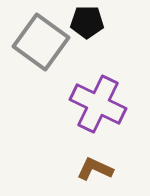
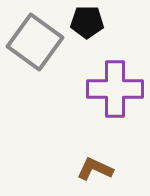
gray square: moved 6 px left
purple cross: moved 17 px right, 15 px up; rotated 26 degrees counterclockwise
